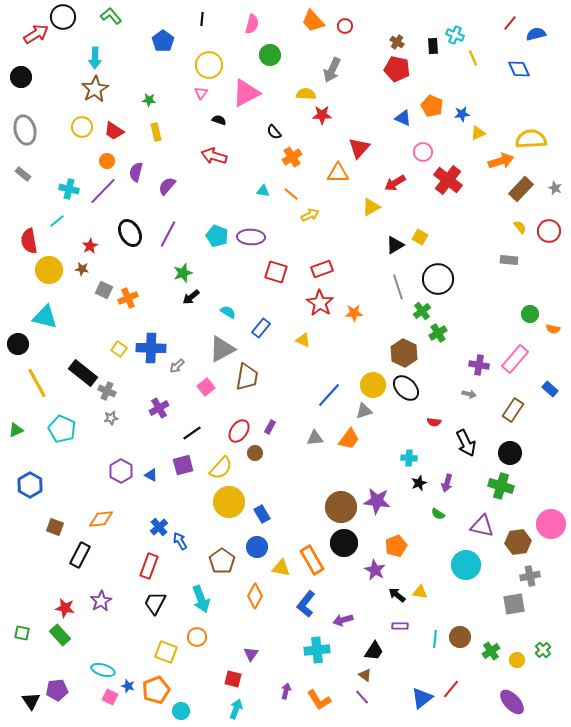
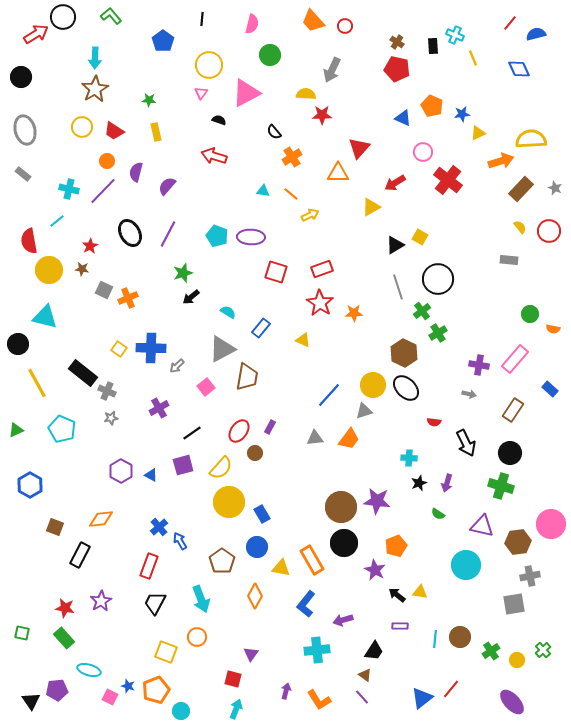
green rectangle at (60, 635): moved 4 px right, 3 px down
cyan ellipse at (103, 670): moved 14 px left
